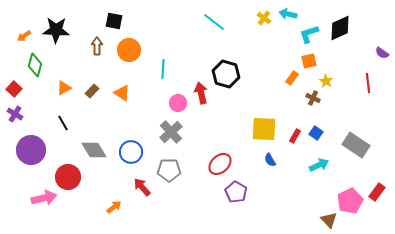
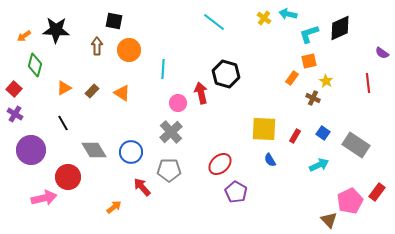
blue square at (316, 133): moved 7 px right
